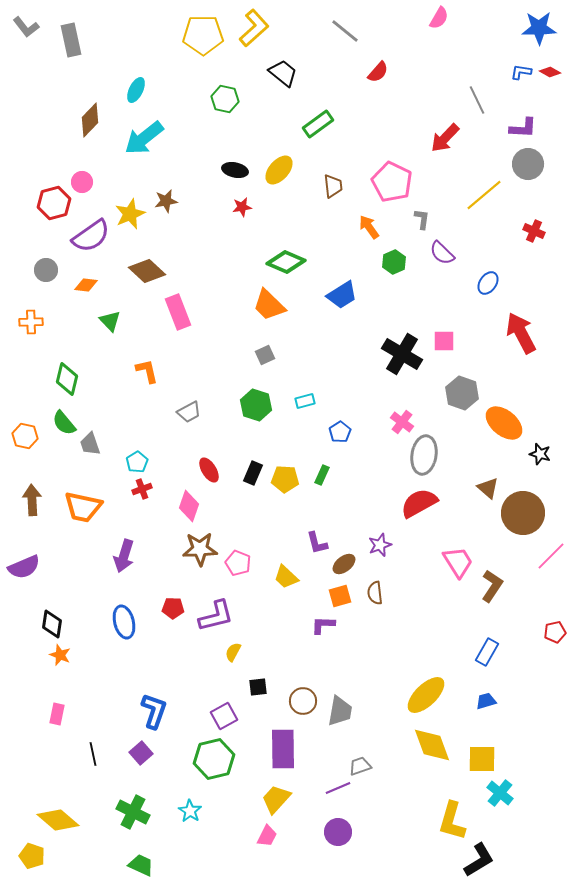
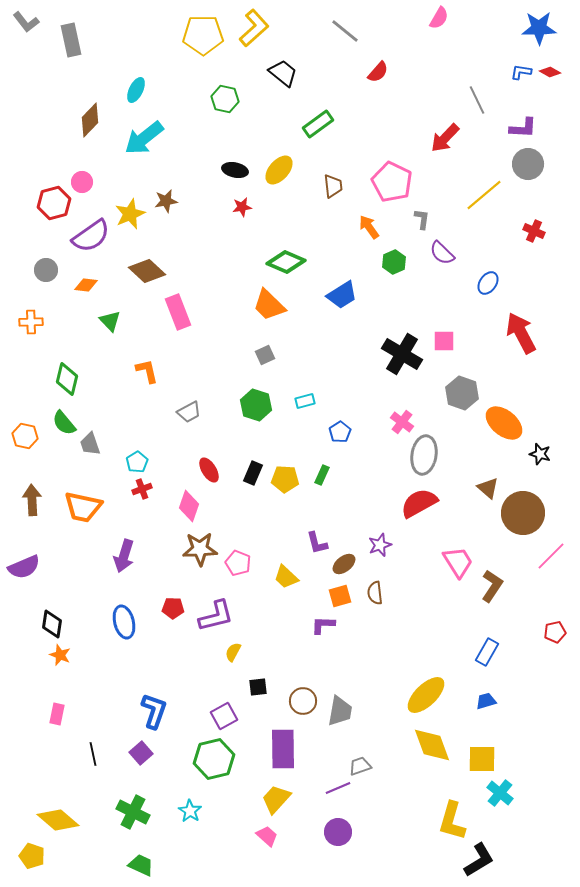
gray L-shape at (26, 27): moved 5 px up
pink trapezoid at (267, 836): rotated 75 degrees counterclockwise
